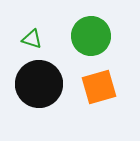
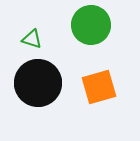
green circle: moved 11 px up
black circle: moved 1 px left, 1 px up
